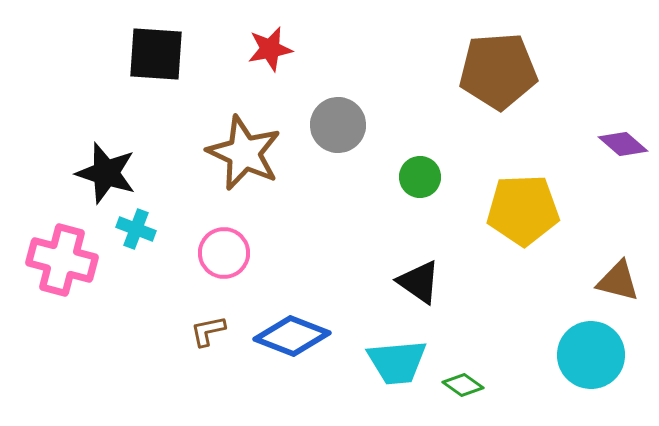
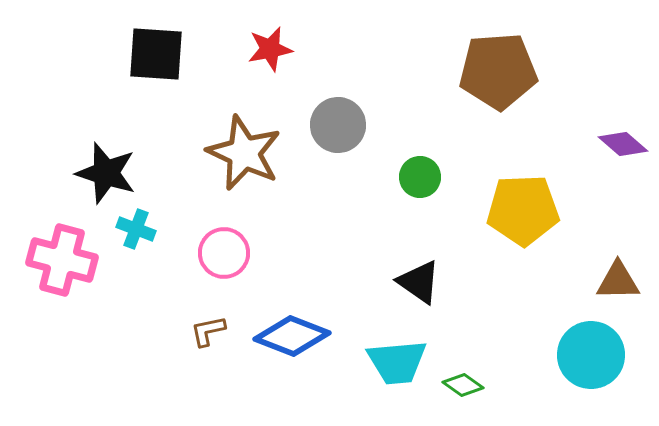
brown triangle: rotated 15 degrees counterclockwise
